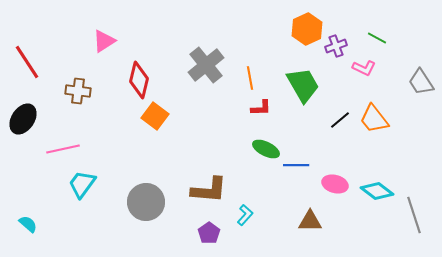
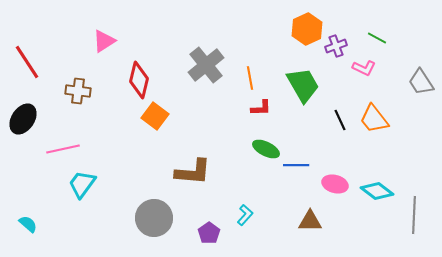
black line: rotated 75 degrees counterclockwise
brown L-shape: moved 16 px left, 18 px up
gray circle: moved 8 px right, 16 px down
gray line: rotated 21 degrees clockwise
